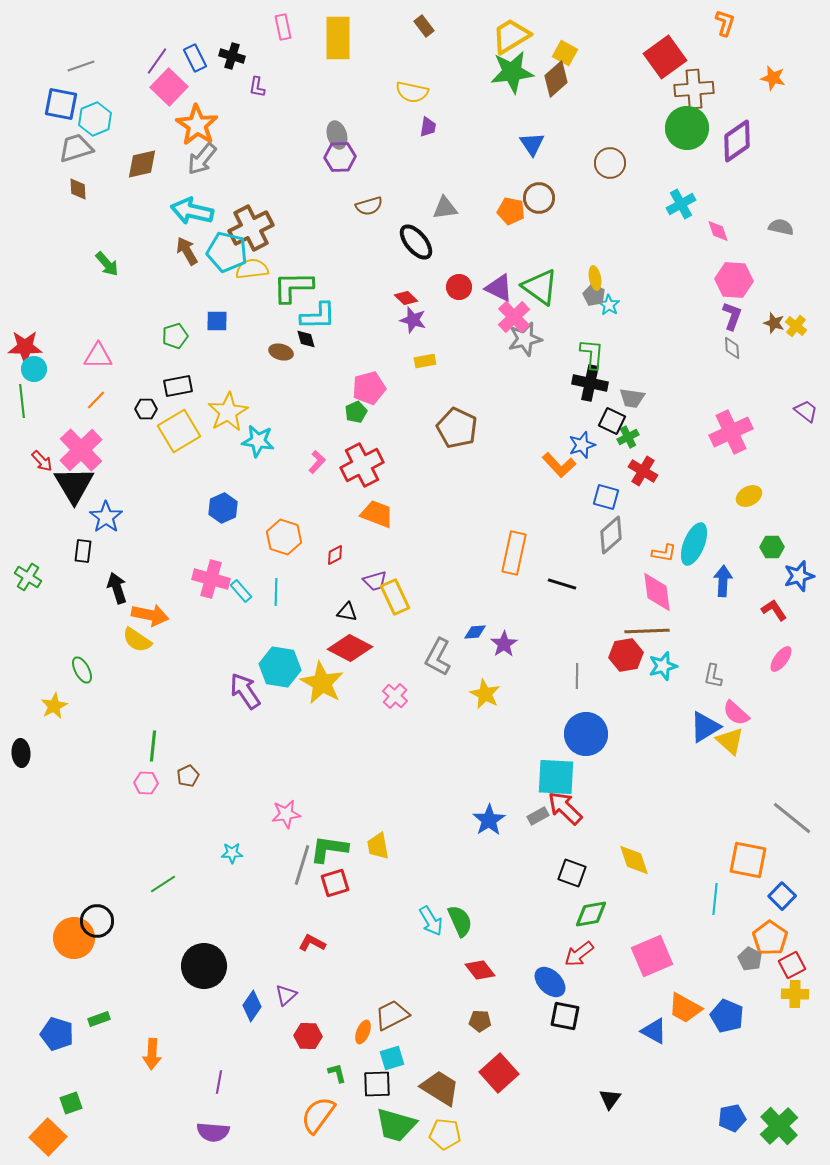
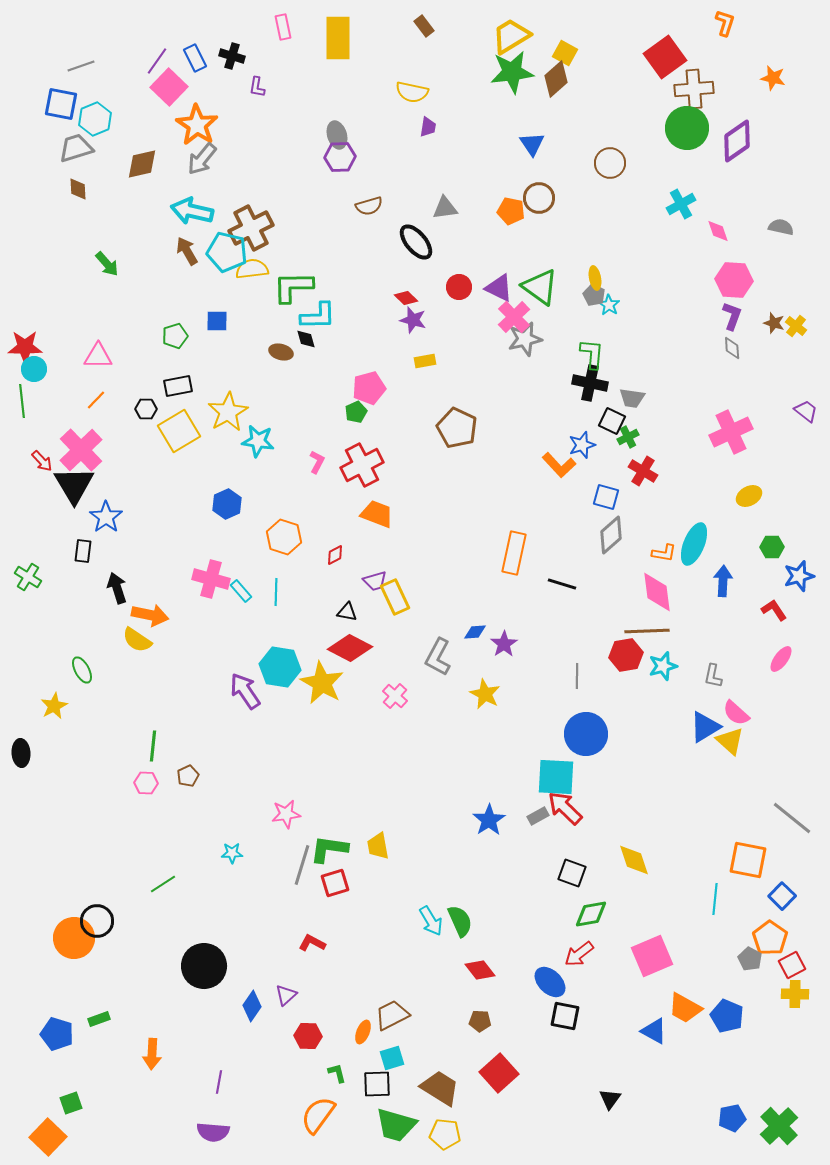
pink L-shape at (317, 462): rotated 15 degrees counterclockwise
blue hexagon at (223, 508): moved 4 px right, 4 px up
